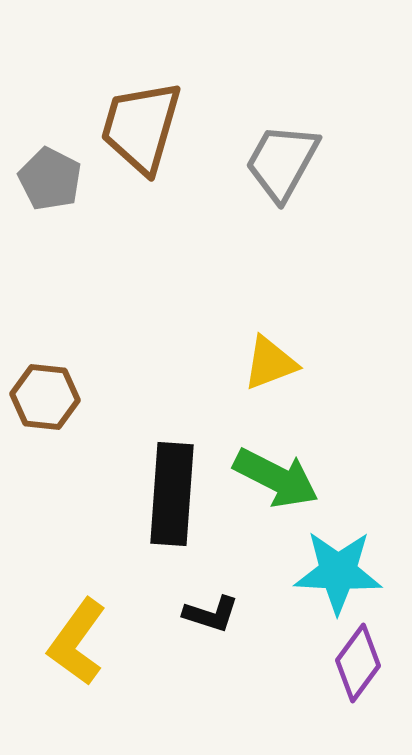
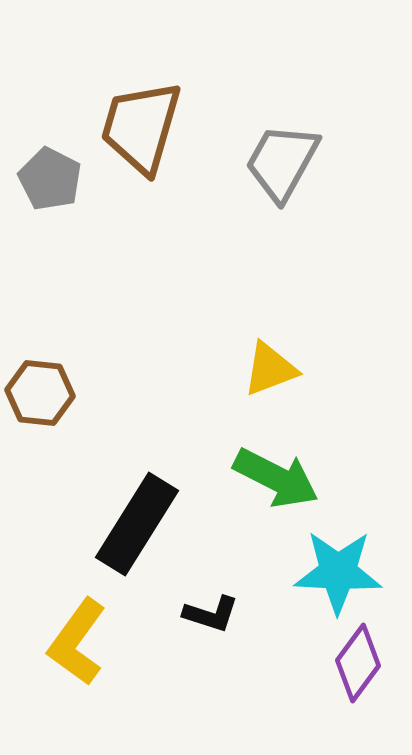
yellow triangle: moved 6 px down
brown hexagon: moved 5 px left, 4 px up
black rectangle: moved 35 px left, 30 px down; rotated 28 degrees clockwise
